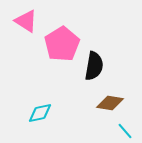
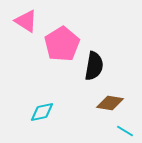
cyan diamond: moved 2 px right, 1 px up
cyan line: rotated 18 degrees counterclockwise
